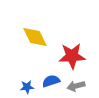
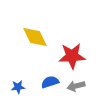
blue semicircle: moved 1 px left, 1 px down
blue star: moved 9 px left
